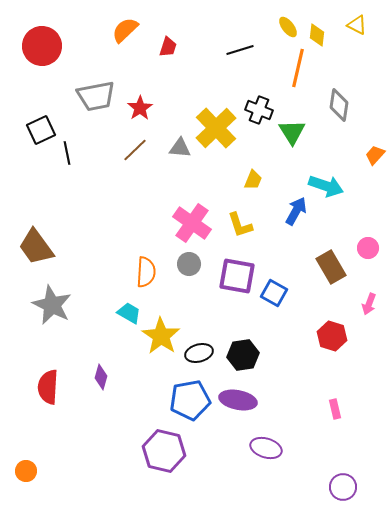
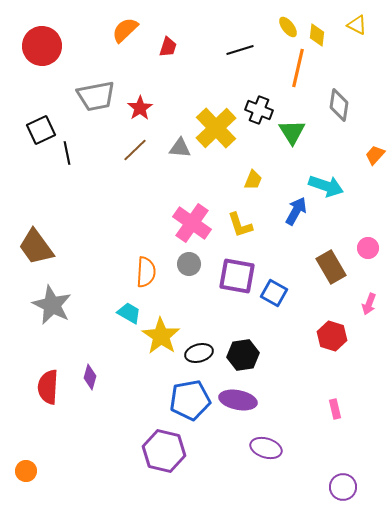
purple diamond at (101, 377): moved 11 px left
